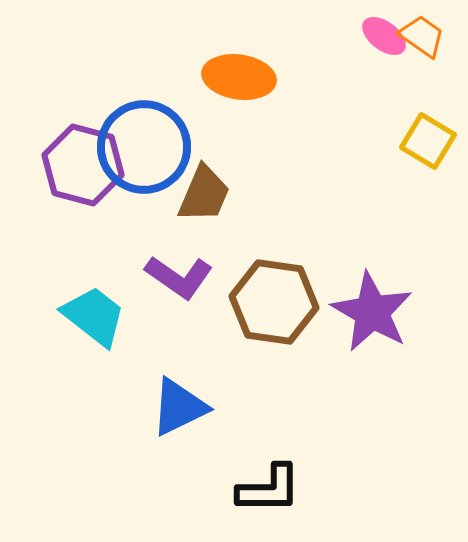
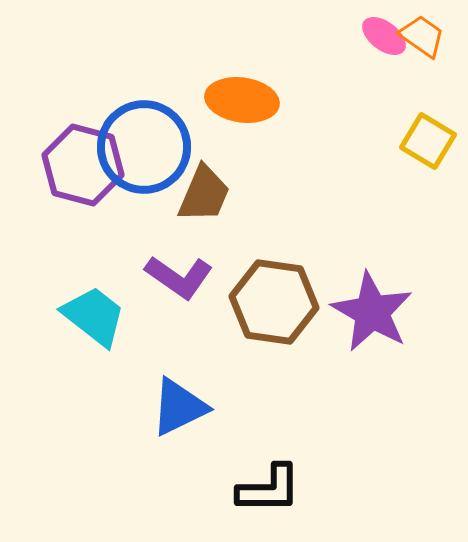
orange ellipse: moved 3 px right, 23 px down
